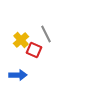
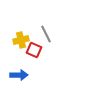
yellow cross: rotated 28 degrees clockwise
blue arrow: moved 1 px right
